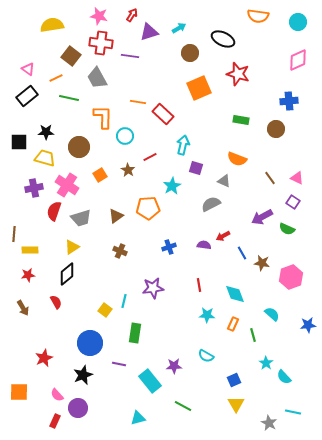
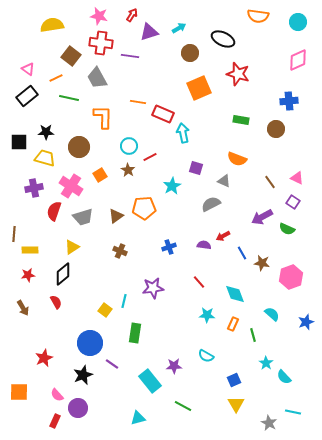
red rectangle at (163, 114): rotated 20 degrees counterclockwise
cyan circle at (125, 136): moved 4 px right, 10 px down
cyan arrow at (183, 145): moved 12 px up; rotated 24 degrees counterclockwise
brown line at (270, 178): moved 4 px down
pink cross at (67, 185): moved 4 px right, 1 px down
orange pentagon at (148, 208): moved 4 px left
gray trapezoid at (81, 218): moved 2 px right, 1 px up
black diamond at (67, 274): moved 4 px left
red line at (199, 285): moved 3 px up; rotated 32 degrees counterclockwise
blue star at (308, 325): moved 2 px left, 3 px up; rotated 14 degrees counterclockwise
purple line at (119, 364): moved 7 px left; rotated 24 degrees clockwise
